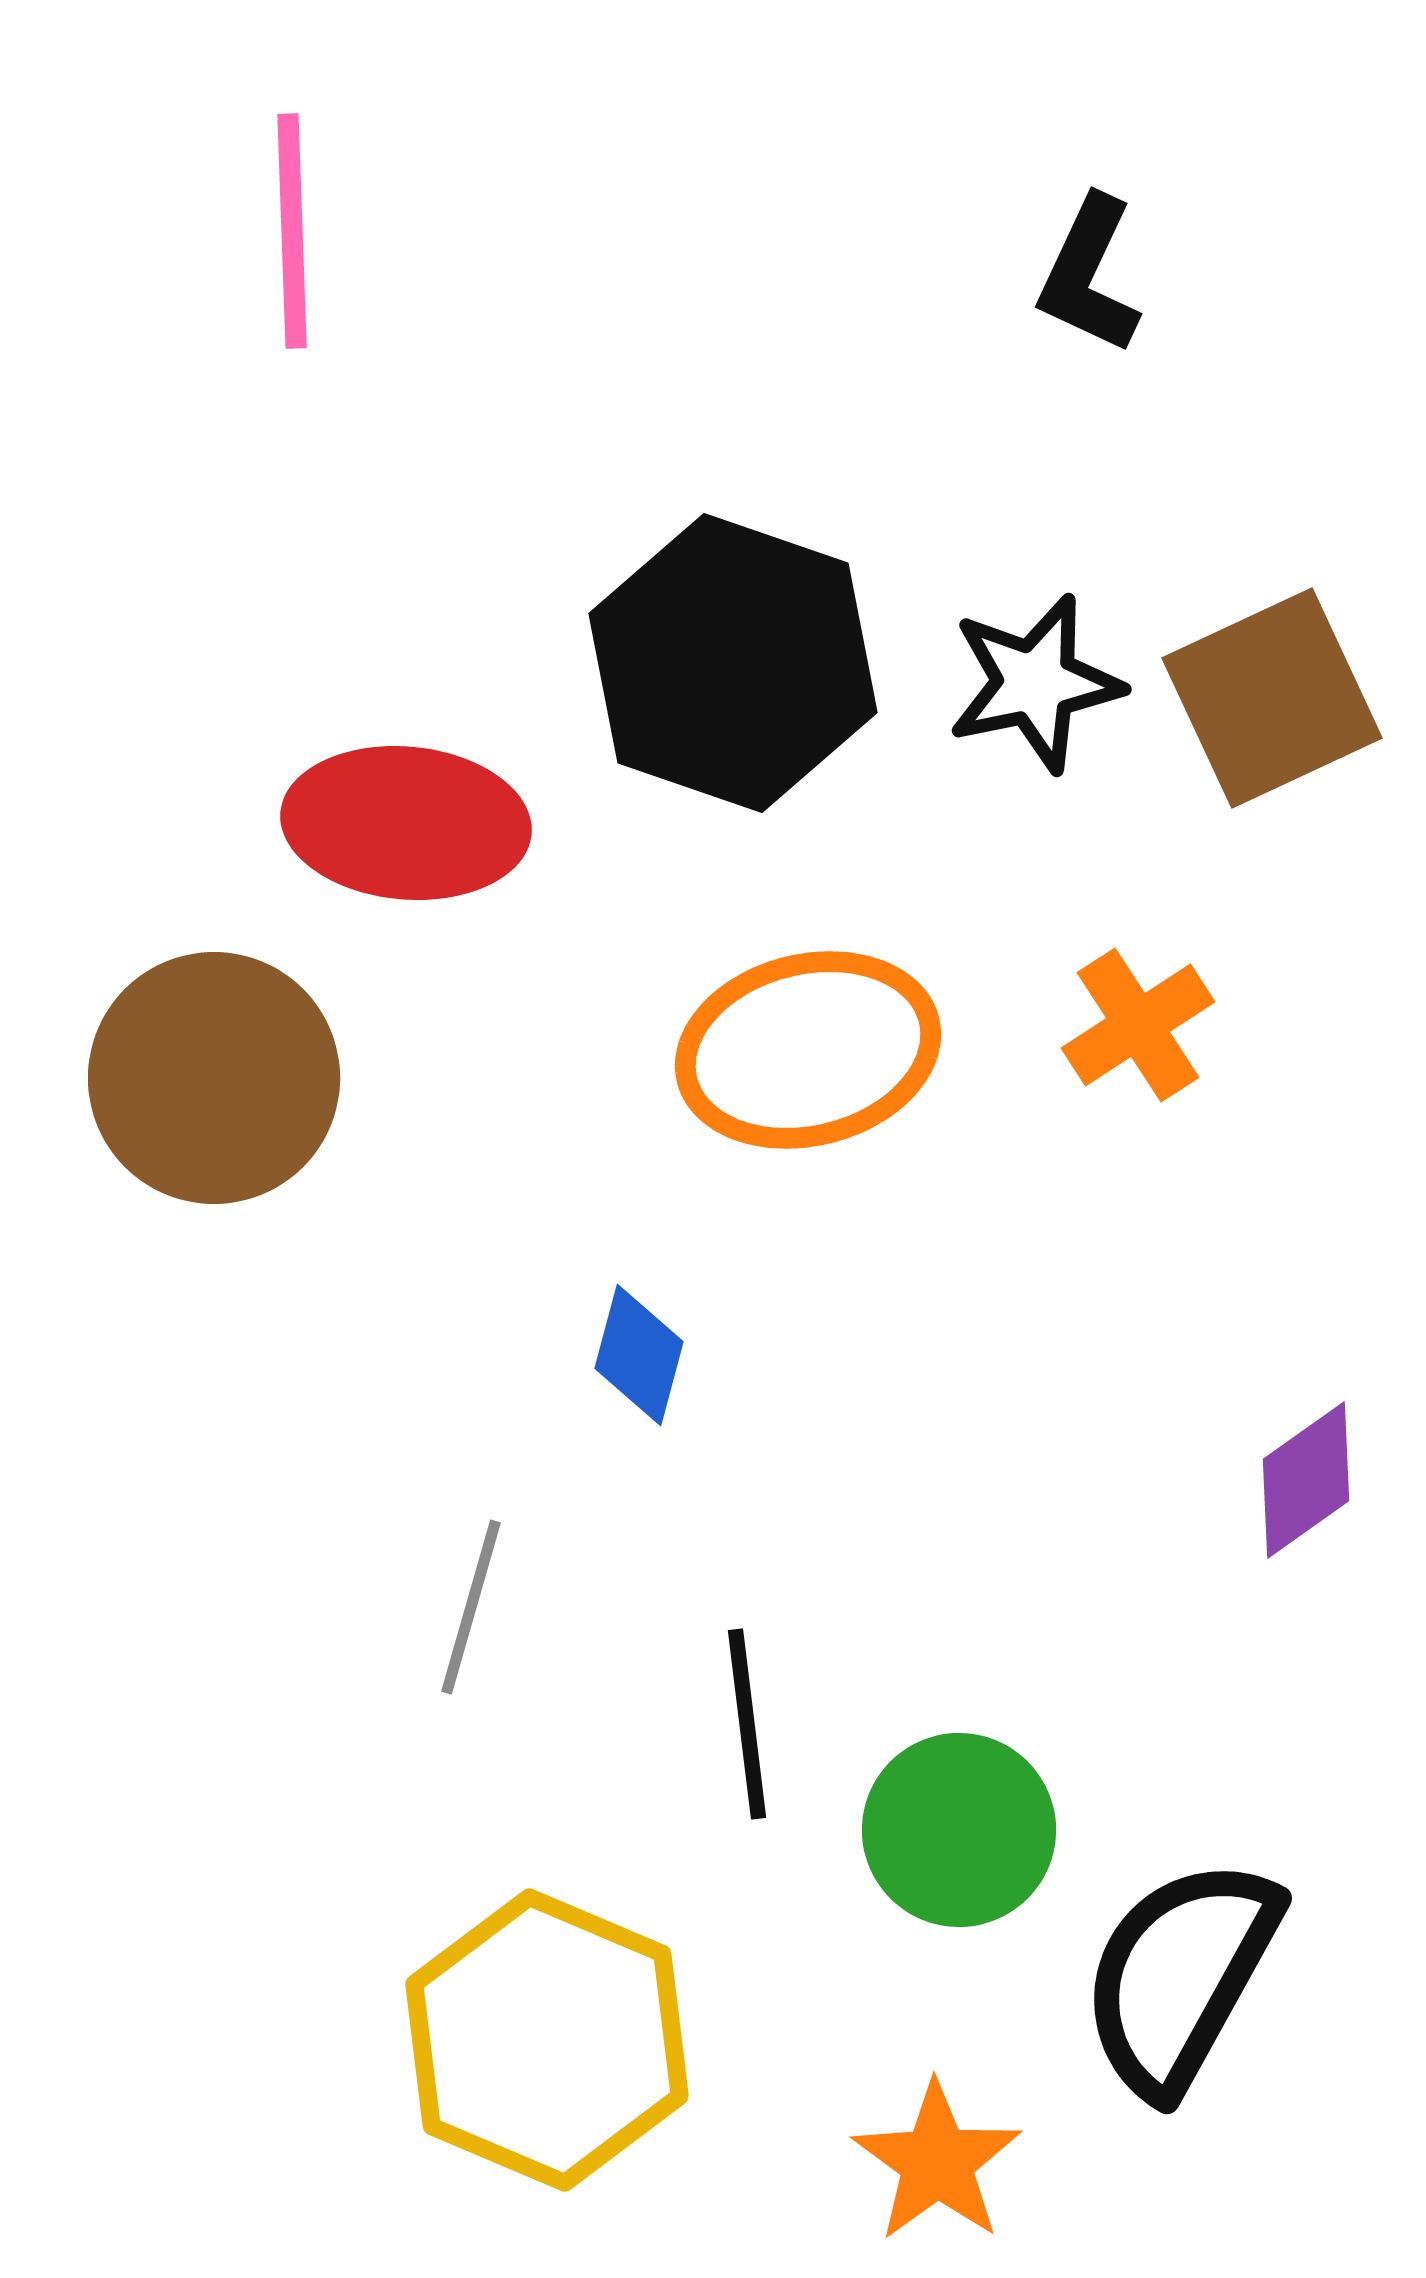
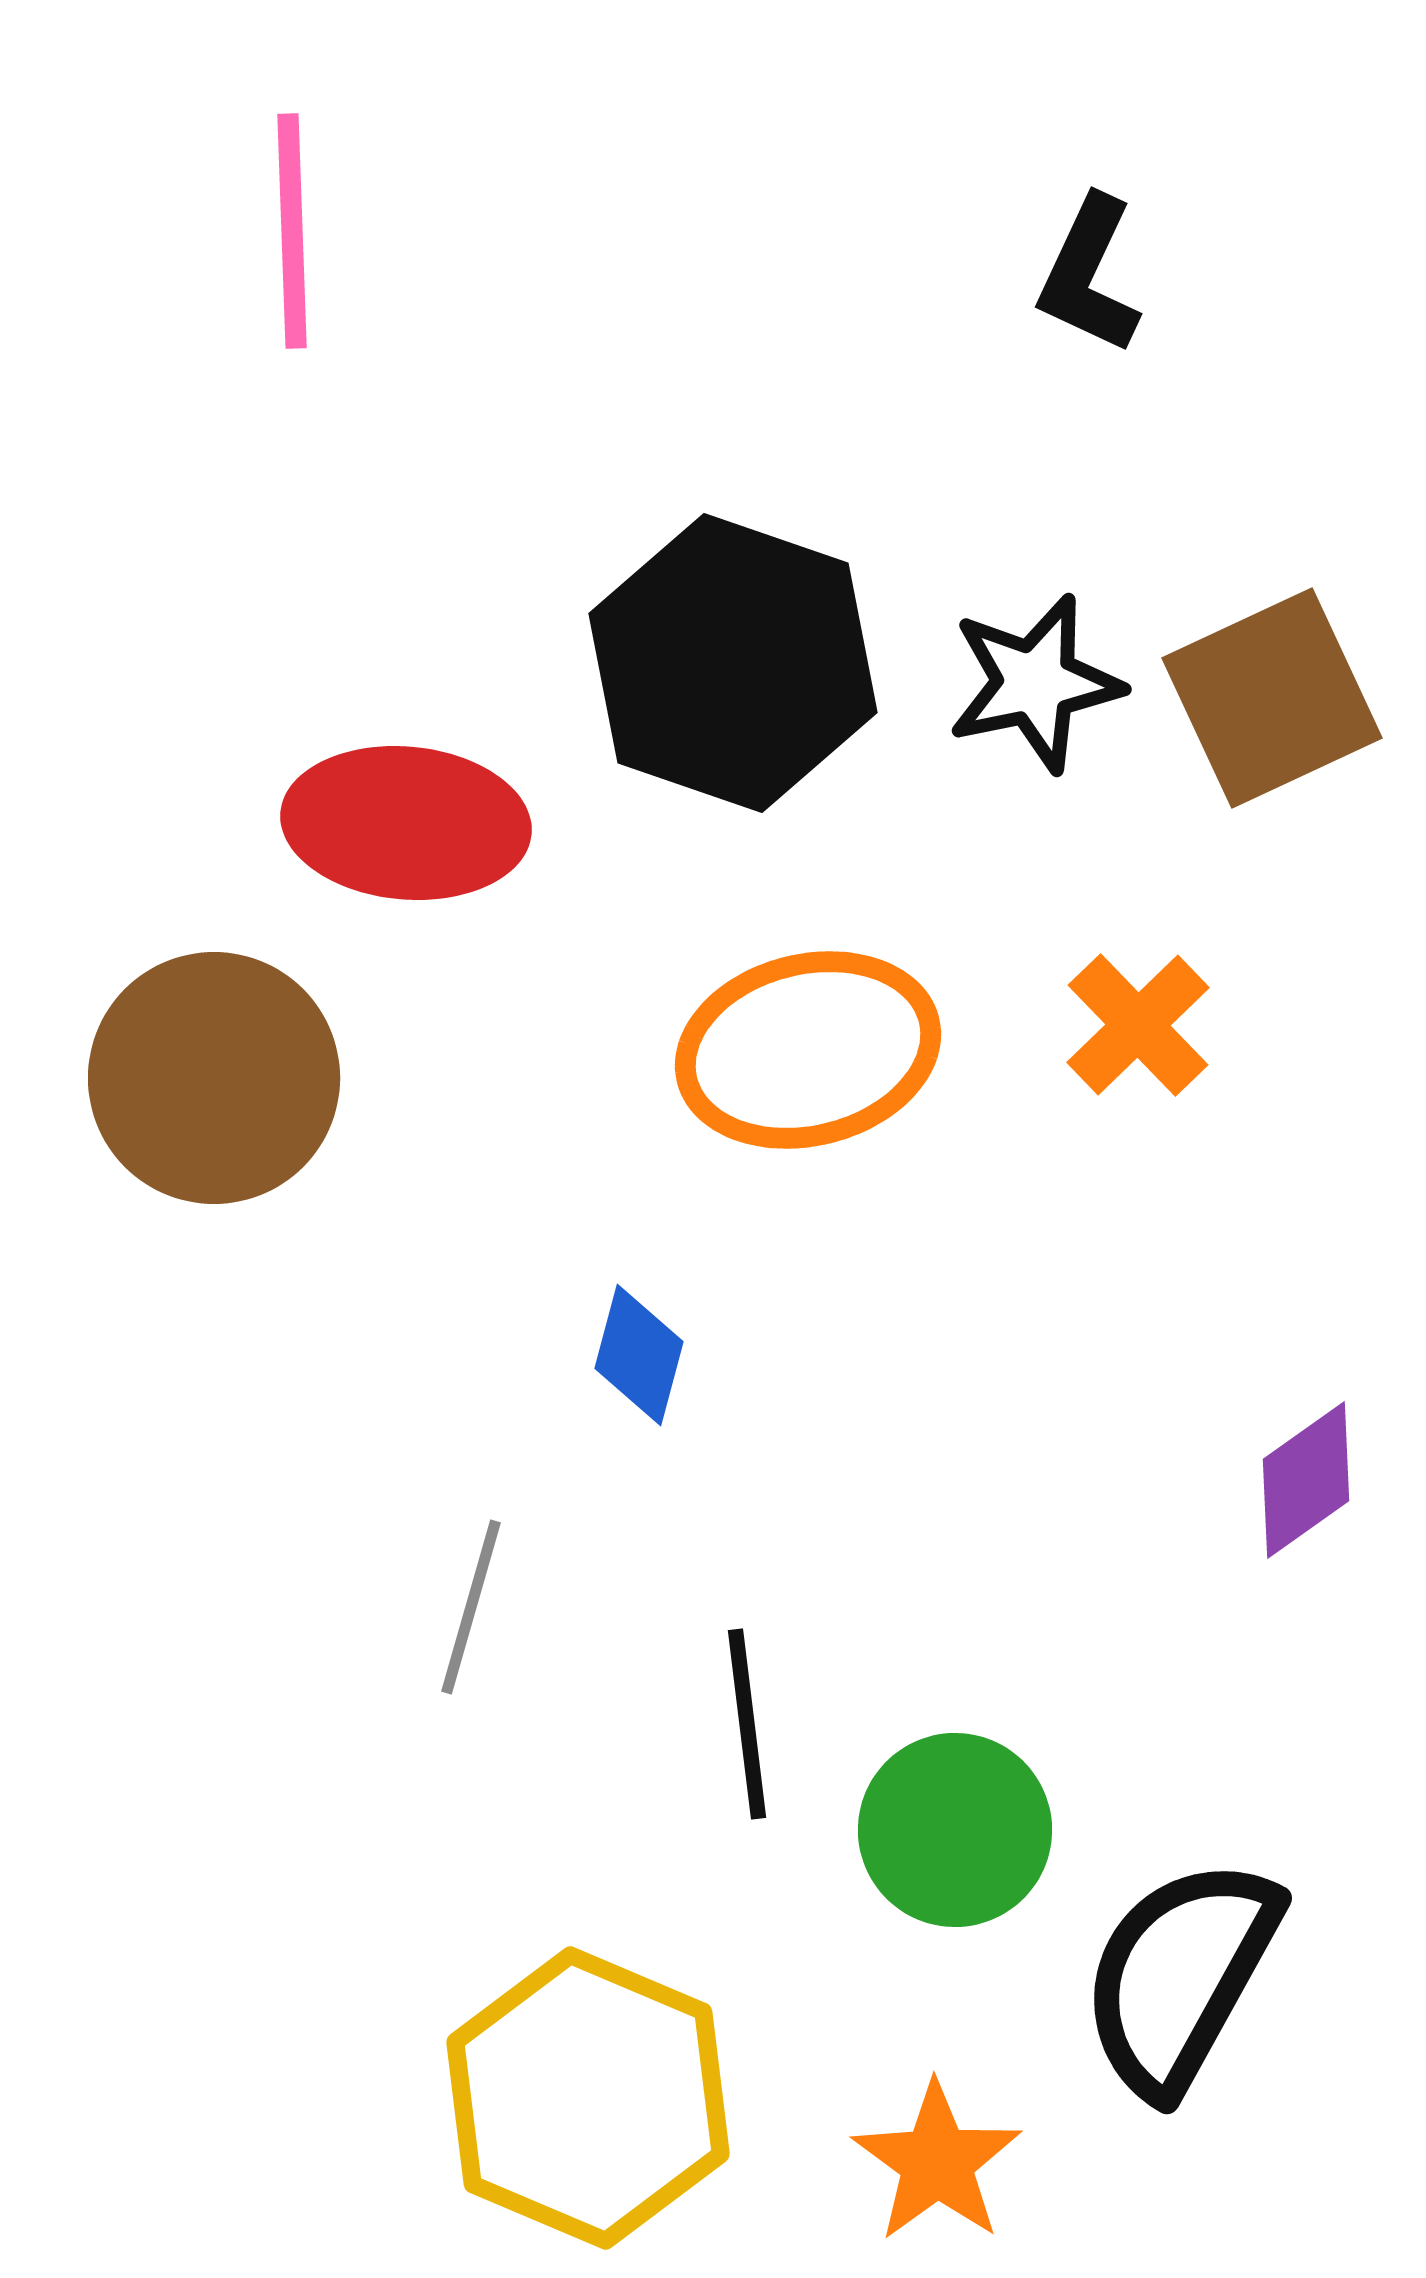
orange cross: rotated 11 degrees counterclockwise
green circle: moved 4 px left
yellow hexagon: moved 41 px right, 58 px down
